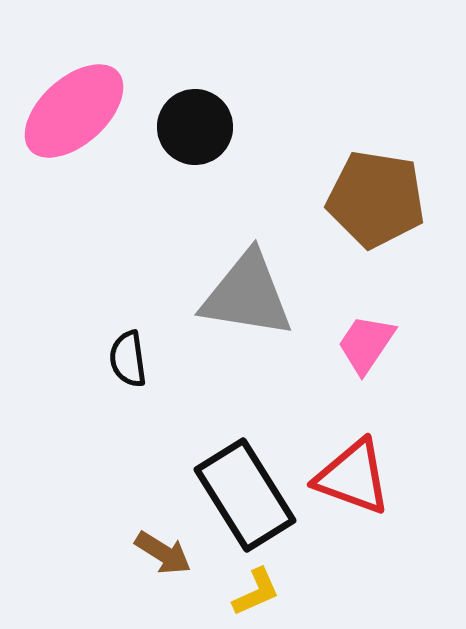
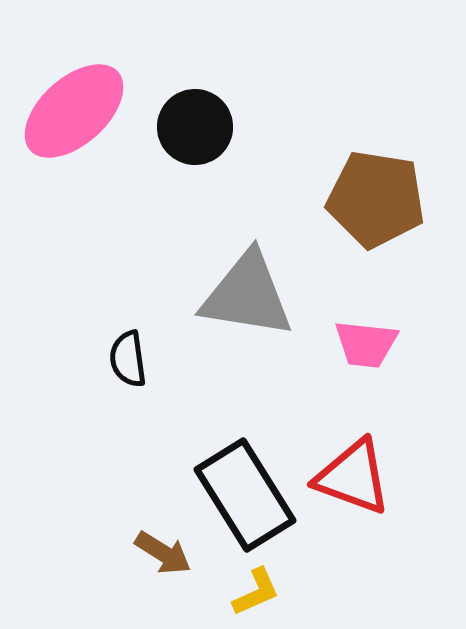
pink trapezoid: rotated 118 degrees counterclockwise
